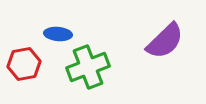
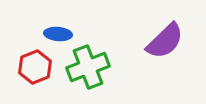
red hexagon: moved 11 px right, 3 px down; rotated 12 degrees counterclockwise
